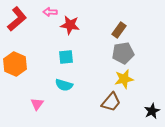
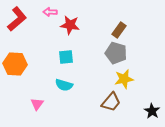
gray pentagon: moved 7 px left; rotated 25 degrees clockwise
orange hexagon: rotated 20 degrees counterclockwise
black star: rotated 14 degrees counterclockwise
